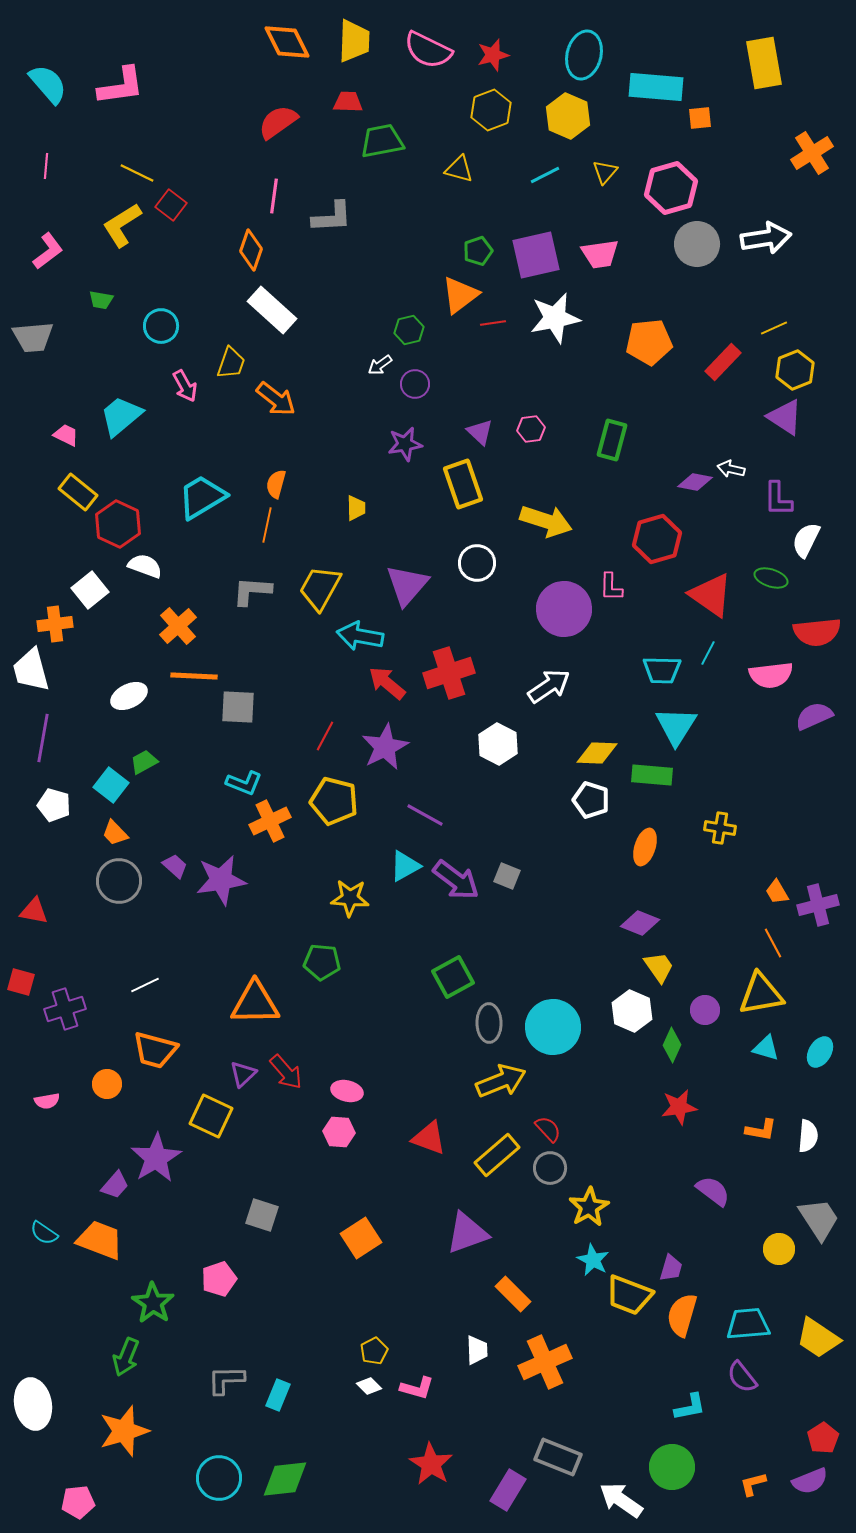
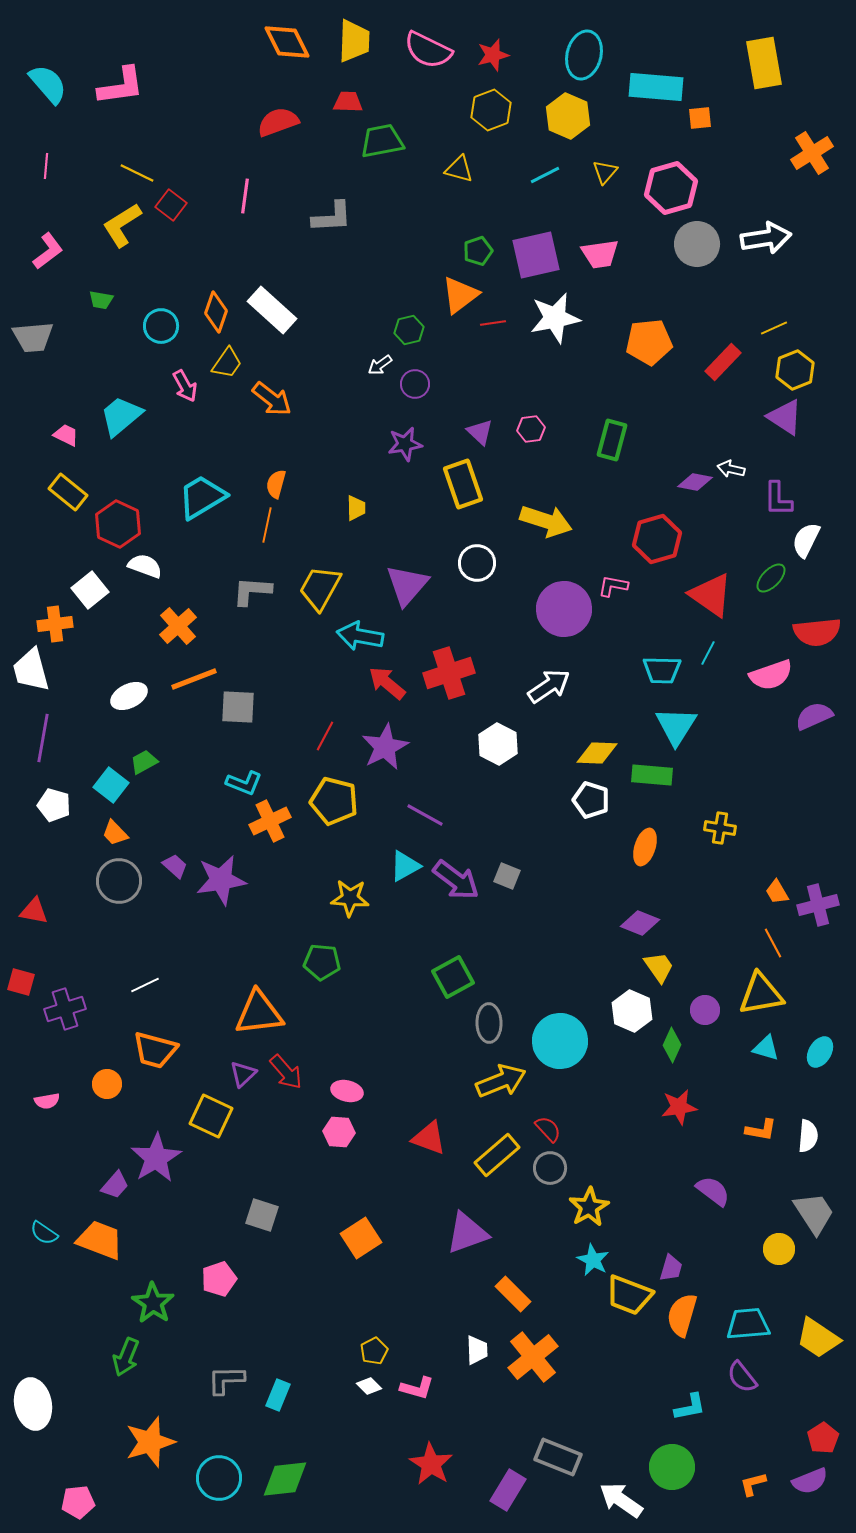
red semicircle at (278, 122): rotated 15 degrees clockwise
pink line at (274, 196): moved 29 px left
orange diamond at (251, 250): moved 35 px left, 62 px down
yellow trapezoid at (231, 363): moved 4 px left; rotated 16 degrees clockwise
orange arrow at (276, 399): moved 4 px left
yellow rectangle at (78, 492): moved 10 px left
green ellipse at (771, 578): rotated 64 degrees counterclockwise
pink L-shape at (611, 587): moved 2 px right, 1 px up; rotated 100 degrees clockwise
pink semicircle at (771, 675): rotated 12 degrees counterclockwise
orange line at (194, 676): moved 3 px down; rotated 24 degrees counterclockwise
orange triangle at (255, 1003): moved 4 px right, 10 px down; rotated 6 degrees counterclockwise
cyan circle at (553, 1027): moved 7 px right, 14 px down
gray trapezoid at (819, 1219): moved 5 px left, 6 px up
orange cross at (545, 1362): moved 12 px left, 5 px up; rotated 15 degrees counterclockwise
orange star at (124, 1431): moved 26 px right, 11 px down
